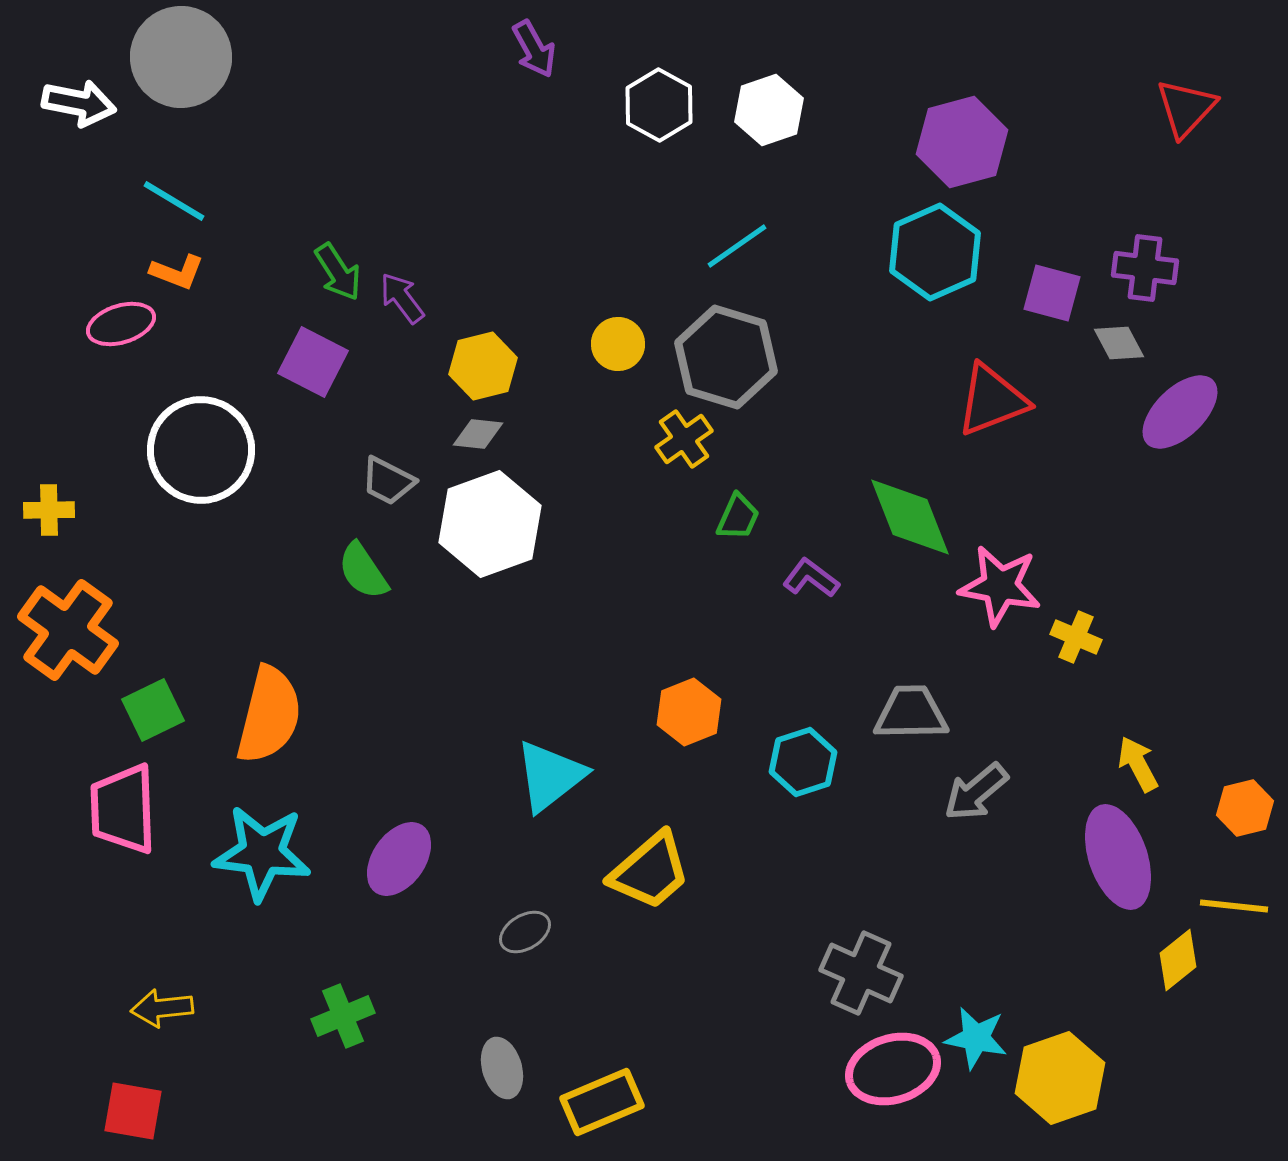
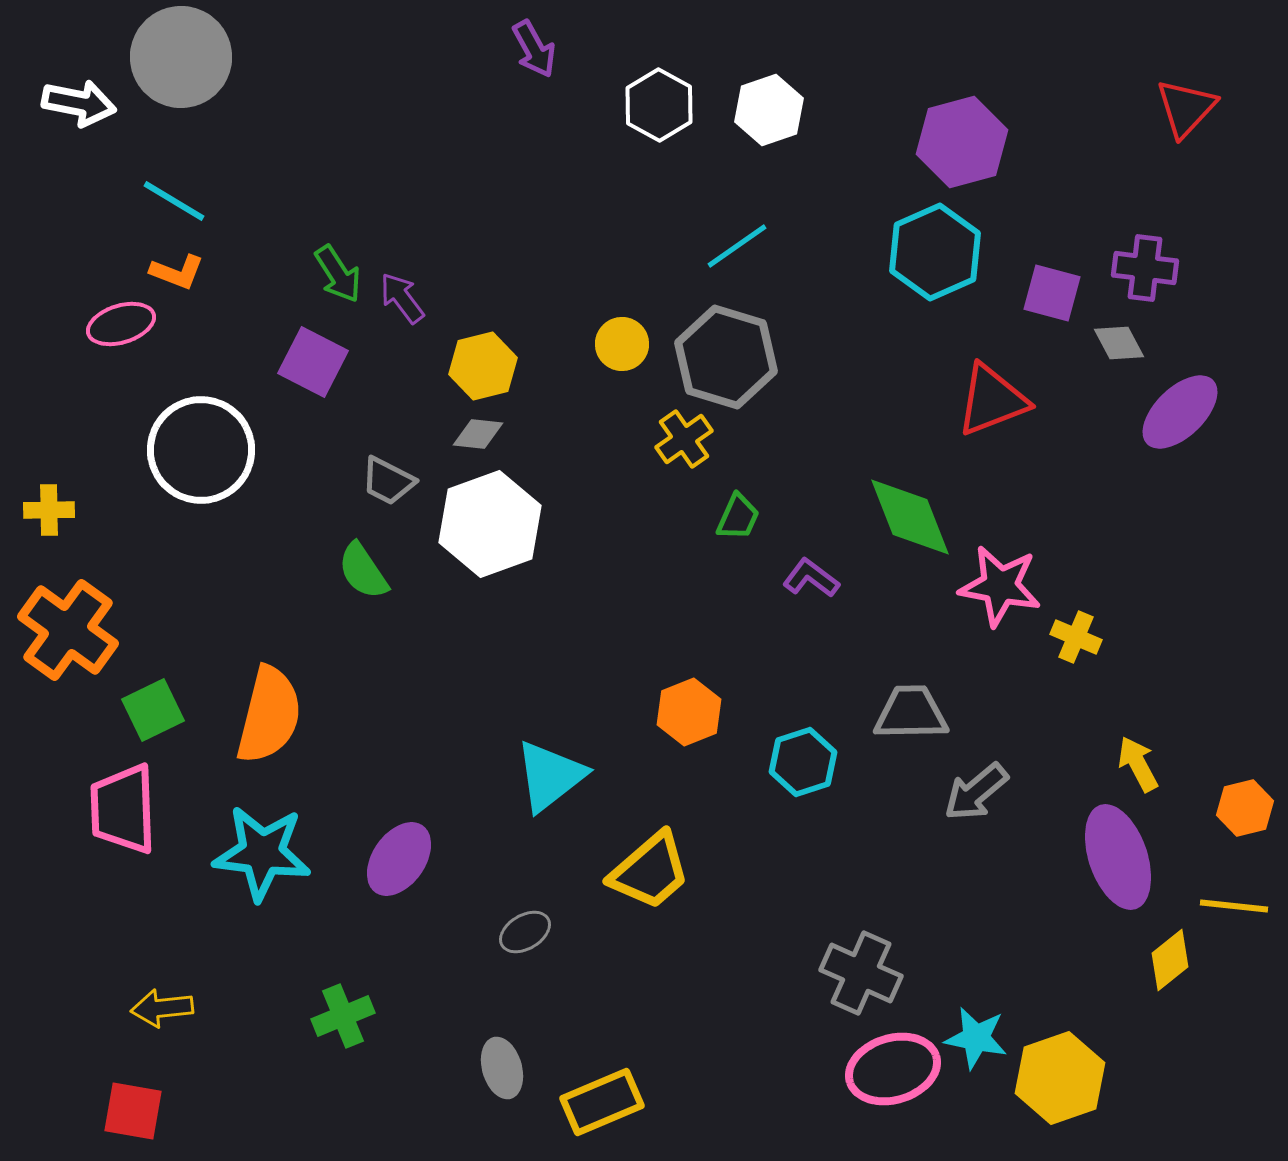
green arrow at (338, 272): moved 2 px down
yellow circle at (618, 344): moved 4 px right
yellow diamond at (1178, 960): moved 8 px left
